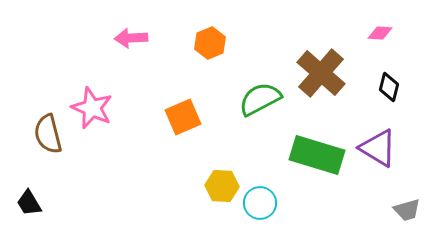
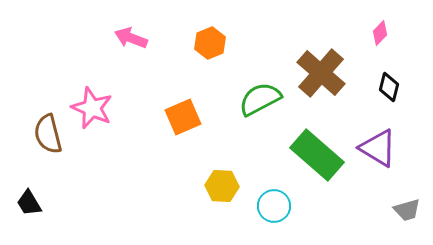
pink diamond: rotated 50 degrees counterclockwise
pink arrow: rotated 24 degrees clockwise
green rectangle: rotated 24 degrees clockwise
cyan circle: moved 14 px right, 3 px down
